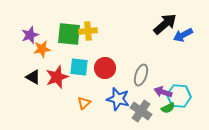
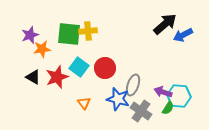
cyan square: rotated 30 degrees clockwise
gray ellipse: moved 8 px left, 10 px down
orange triangle: rotated 24 degrees counterclockwise
green semicircle: rotated 32 degrees counterclockwise
